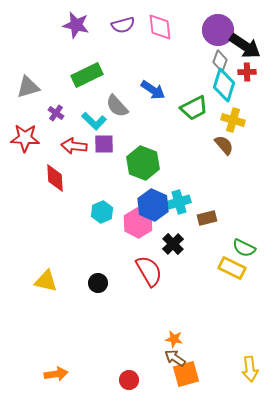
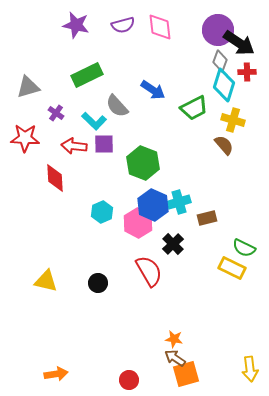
black arrow: moved 6 px left, 3 px up
